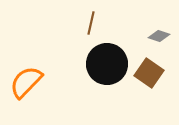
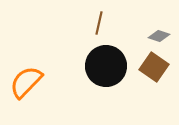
brown line: moved 8 px right
black circle: moved 1 px left, 2 px down
brown square: moved 5 px right, 6 px up
